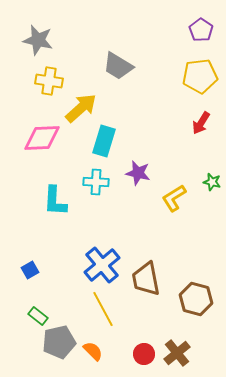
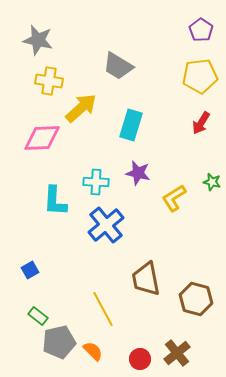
cyan rectangle: moved 27 px right, 16 px up
blue cross: moved 4 px right, 40 px up
red circle: moved 4 px left, 5 px down
